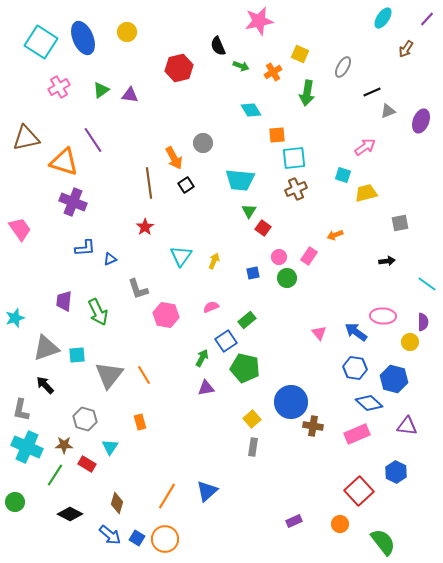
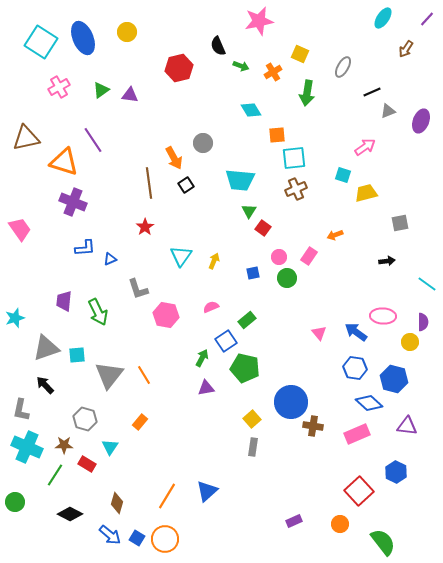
orange rectangle at (140, 422): rotated 56 degrees clockwise
